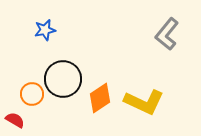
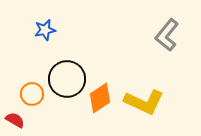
gray L-shape: moved 1 px down
black circle: moved 4 px right
